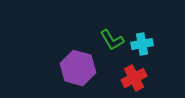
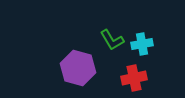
red cross: rotated 15 degrees clockwise
